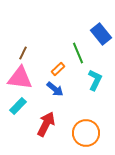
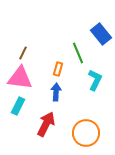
orange rectangle: rotated 32 degrees counterclockwise
blue arrow: moved 1 px right, 3 px down; rotated 126 degrees counterclockwise
cyan rectangle: rotated 18 degrees counterclockwise
